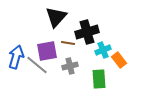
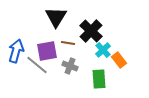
black triangle: rotated 10 degrees counterclockwise
black cross: moved 4 px right, 1 px up; rotated 30 degrees counterclockwise
cyan cross: rotated 21 degrees counterclockwise
blue arrow: moved 6 px up
gray cross: rotated 35 degrees clockwise
